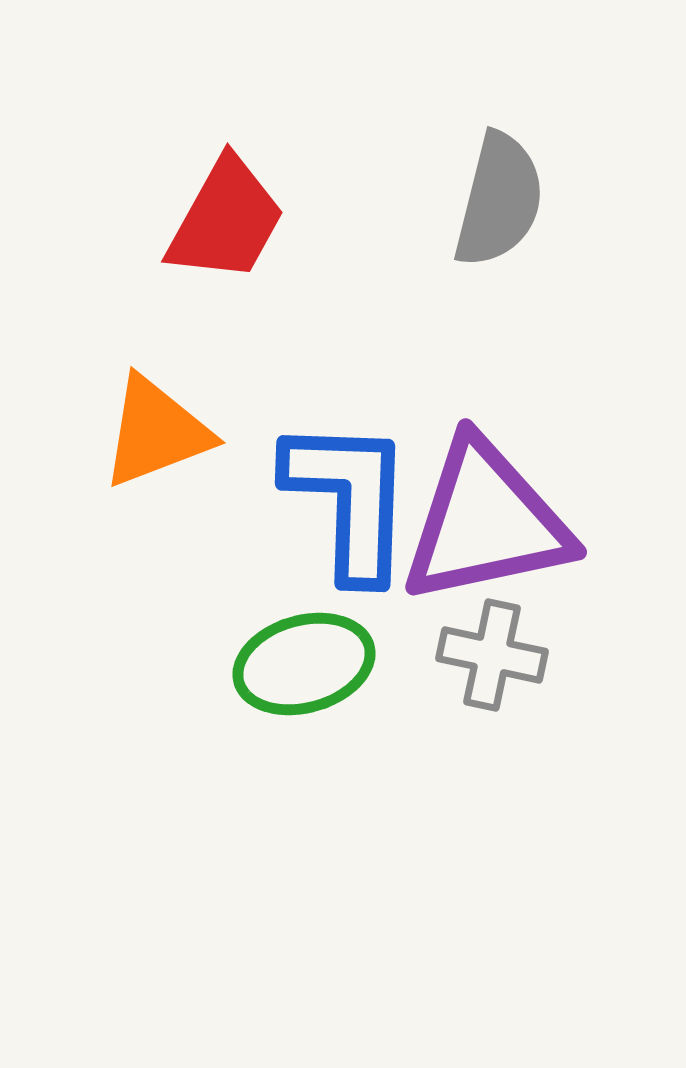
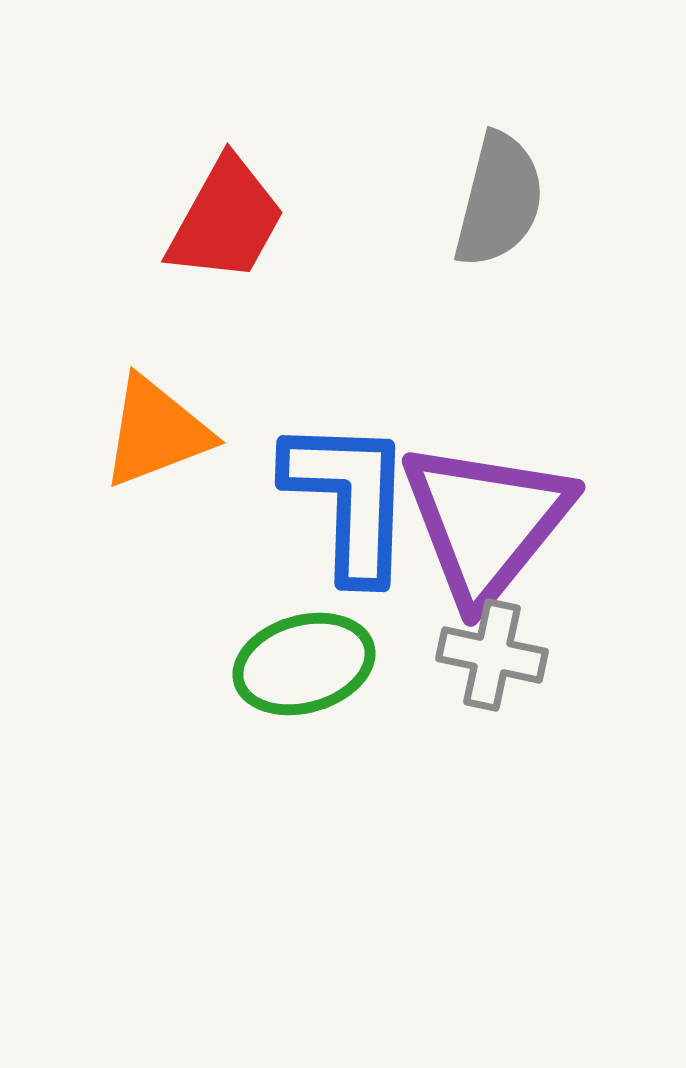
purple triangle: rotated 39 degrees counterclockwise
